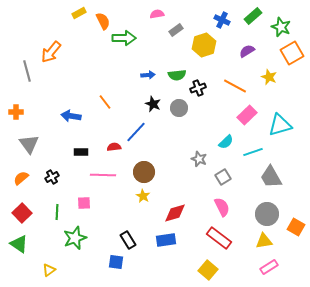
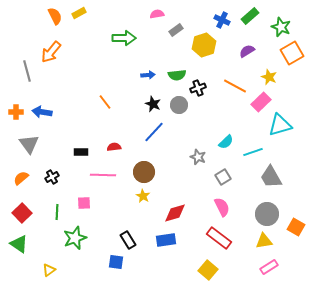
green rectangle at (253, 16): moved 3 px left
orange semicircle at (103, 21): moved 48 px left, 5 px up
gray circle at (179, 108): moved 3 px up
pink rectangle at (247, 115): moved 14 px right, 13 px up
blue arrow at (71, 116): moved 29 px left, 4 px up
blue line at (136, 132): moved 18 px right
gray star at (199, 159): moved 1 px left, 2 px up
